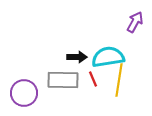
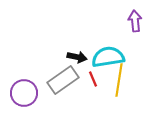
purple arrow: moved 1 px up; rotated 35 degrees counterclockwise
black arrow: rotated 12 degrees clockwise
gray rectangle: rotated 36 degrees counterclockwise
